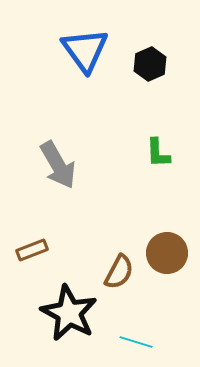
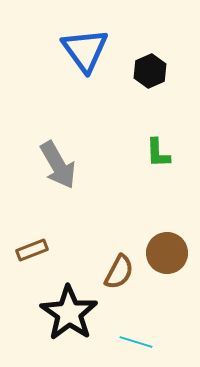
black hexagon: moved 7 px down
black star: rotated 6 degrees clockwise
